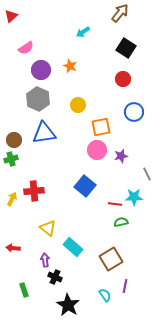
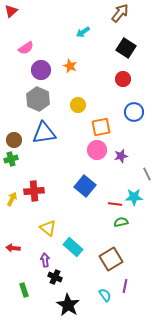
red triangle: moved 5 px up
